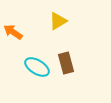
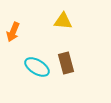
yellow triangle: moved 5 px right; rotated 36 degrees clockwise
orange arrow: rotated 102 degrees counterclockwise
